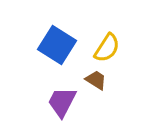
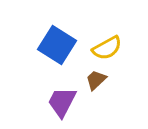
yellow semicircle: rotated 28 degrees clockwise
brown trapezoid: rotated 75 degrees counterclockwise
